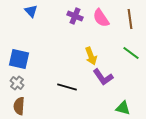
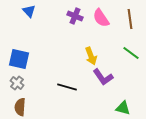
blue triangle: moved 2 px left
brown semicircle: moved 1 px right, 1 px down
